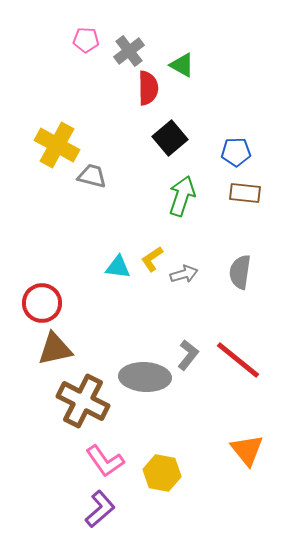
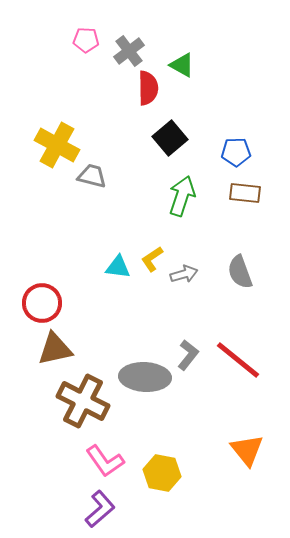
gray semicircle: rotated 28 degrees counterclockwise
